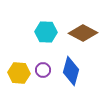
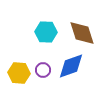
brown diamond: moved 1 px left; rotated 44 degrees clockwise
blue diamond: moved 5 px up; rotated 56 degrees clockwise
